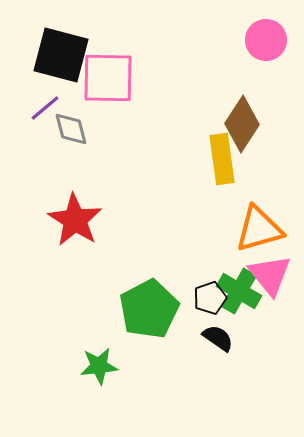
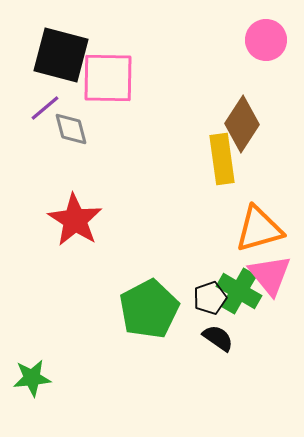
green star: moved 67 px left, 12 px down
